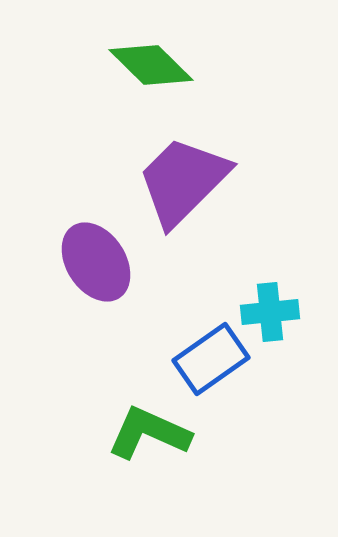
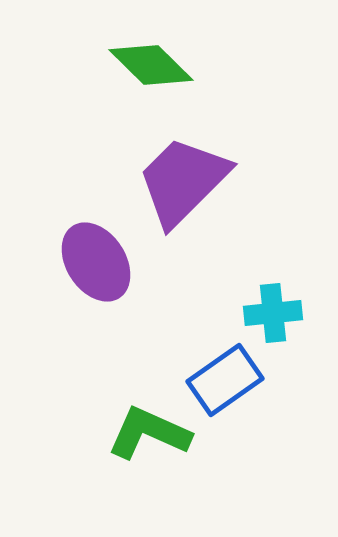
cyan cross: moved 3 px right, 1 px down
blue rectangle: moved 14 px right, 21 px down
